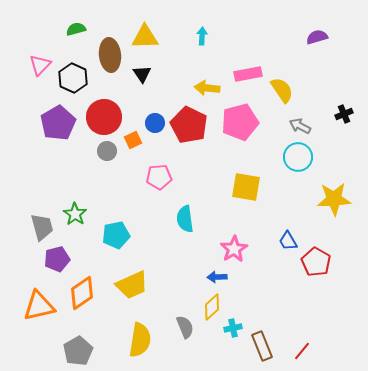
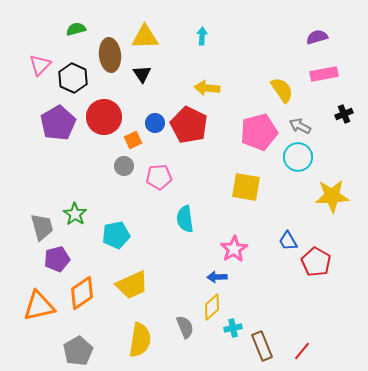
pink rectangle at (248, 74): moved 76 px right
pink pentagon at (240, 122): moved 19 px right, 10 px down
gray circle at (107, 151): moved 17 px right, 15 px down
yellow star at (334, 199): moved 2 px left, 3 px up
